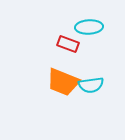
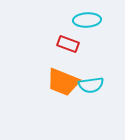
cyan ellipse: moved 2 px left, 7 px up
